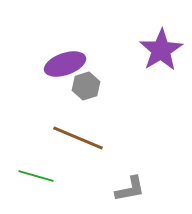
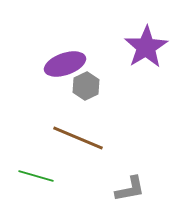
purple star: moved 15 px left, 3 px up
gray hexagon: rotated 8 degrees counterclockwise
